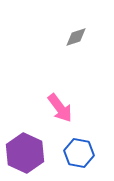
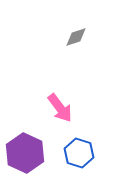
blue hexagon: rotated 8 degrees clockwise
